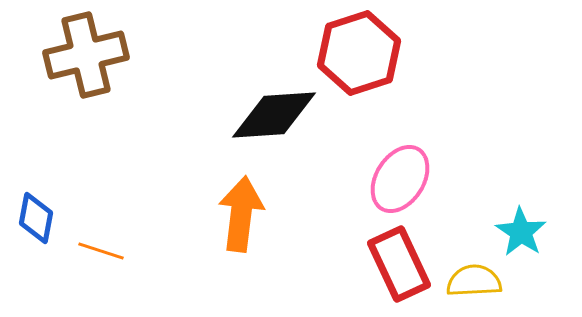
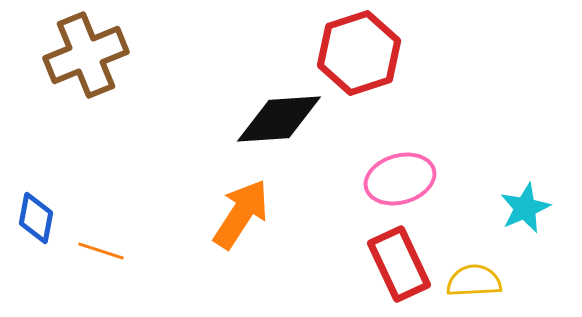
brown cross: rotated 8 degrees counterclockwise
black diamond: moved 5 px right, 4 px down
pink ellipse: rotated 42 degrees clockwise
orange arrow: rotated 26 degrees clockwise
cyan star: moved 4 px right, 24 px up; rotated 15 degrees clockwise
